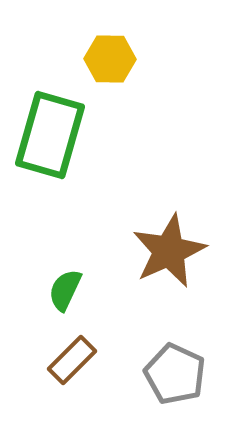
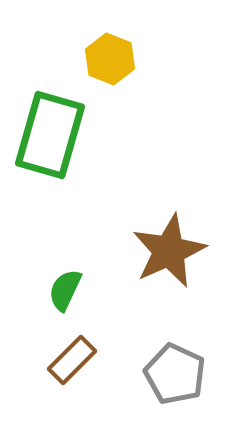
yellow hexagon: rotated 21 degrees clockwise
